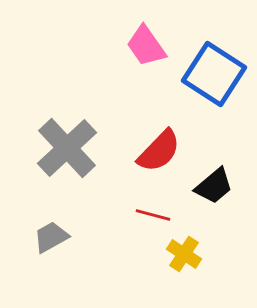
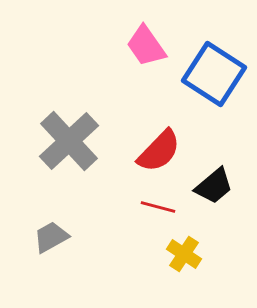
gray cross: moved 2 px right, 7 px up
red line: moved 5 px right, 8 px up
